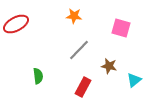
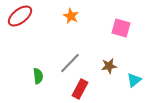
orange star: moved 3 px left; rotated 21 degrees clockwise
red ellipse: moved 4 px right, 8 px up; rotated 10 degrees counterclockwise
gray line: moved 9 px left, 13 px down
brown star: rotated 21 degrees counterclockwise
red rectangle: moved 3 px left, 2 px down
